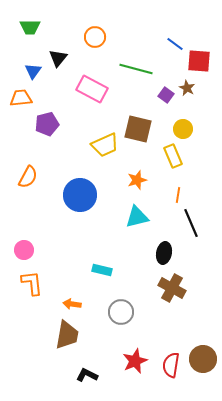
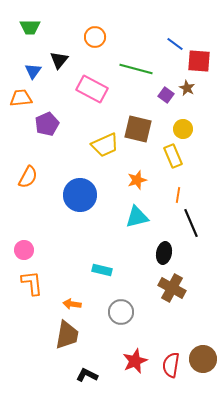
black triangle: moved 1 px right, 2 px down
purple pentagon: rotated 10 degrees counterclockwise
